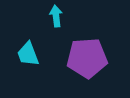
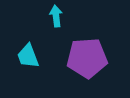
cyan trapezoid: moved 2 px down
